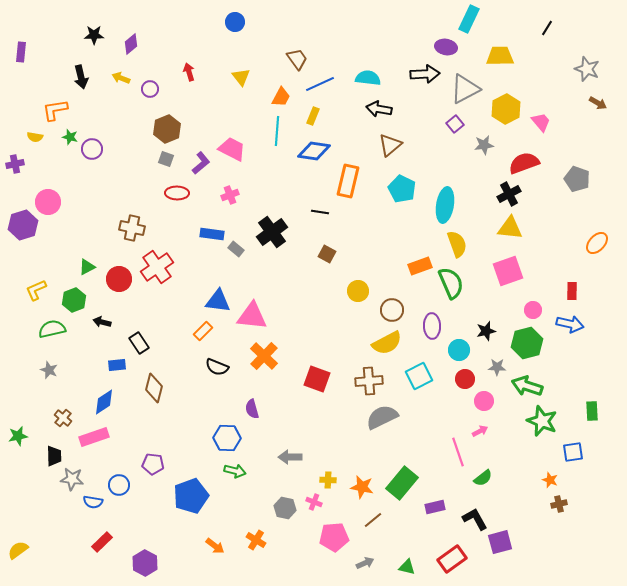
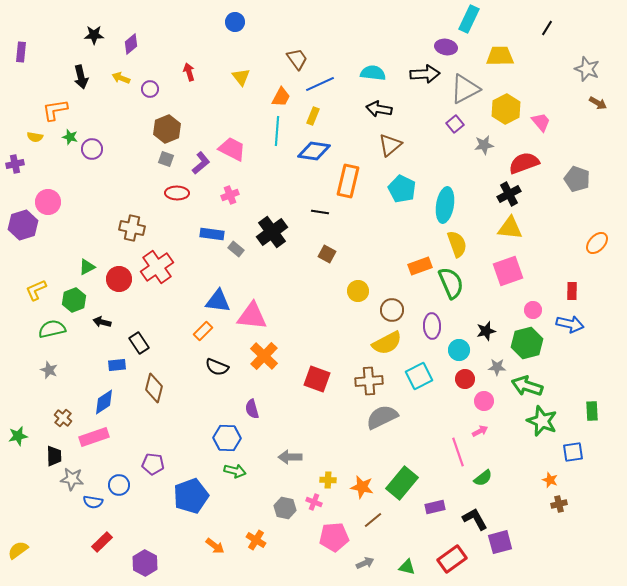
cyan semicircle at (368, 78): moved 5 px right, 5 px up
